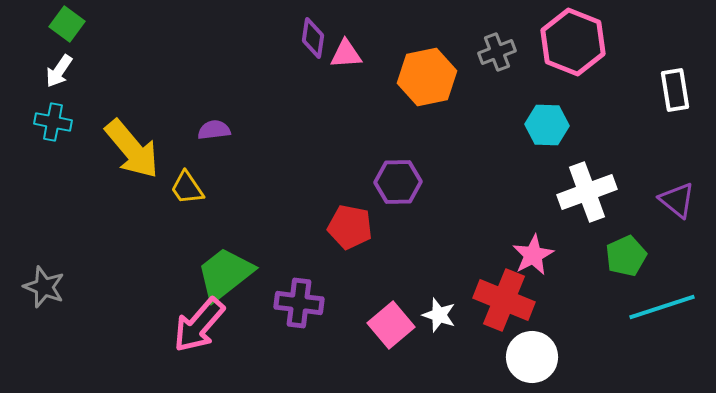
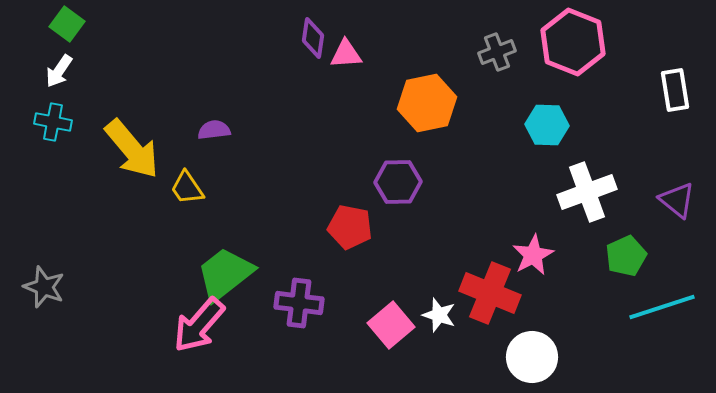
orange hexagon: moved 26 px down
red cross: moved 14 px left, 7 px up
